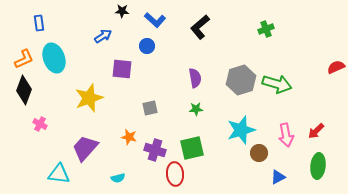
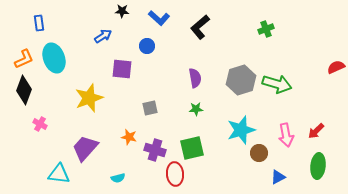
blue L-shape: moved 4 px right, 2 px up
